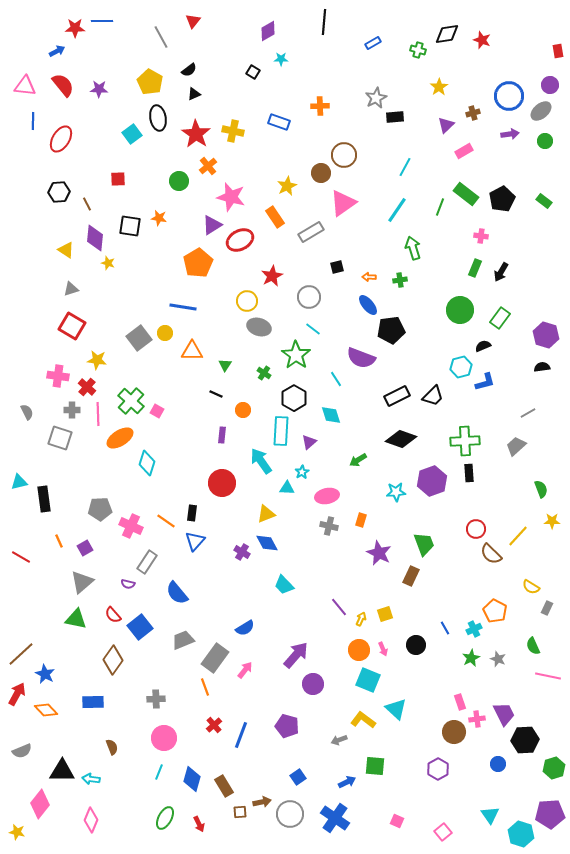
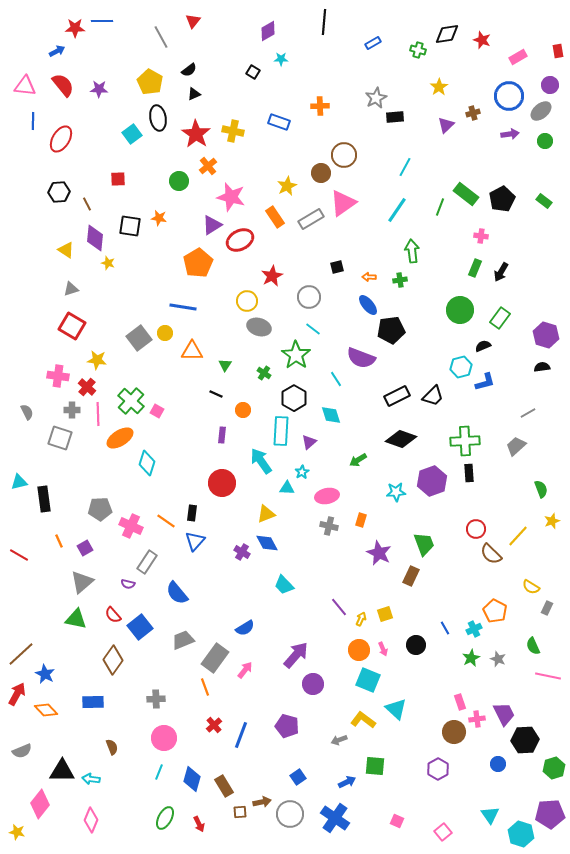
pink rectangle at (464, 151): moved 54 px right, 94 px up
gray rectangle at (311, 232): moved 13 px up
green arrow at (413, 248): moved 1 px left, 3 px down; rotated 10 degrees clockwise
yellow star at (552, 521): rotated 21 degrees counterclockwise
red line at (21, 557): moved 2 px left, 2 px up
